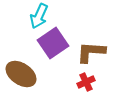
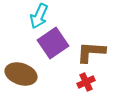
brown ellipse: rotated 16 degrees counterclockwise
